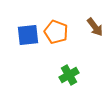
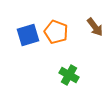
blue square: rotated 10 degrees counterclockwise
green cross: rotated 30 degrees counterclockwise
